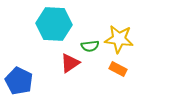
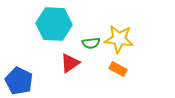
green semicircle: moved 1 px right, 3 px up
